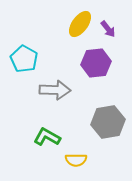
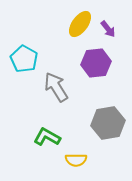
gray arrow: moved 1 px right, 3 px up; rotated 124 degrees counterclockwise
gray hexagon: moved 1 px down
